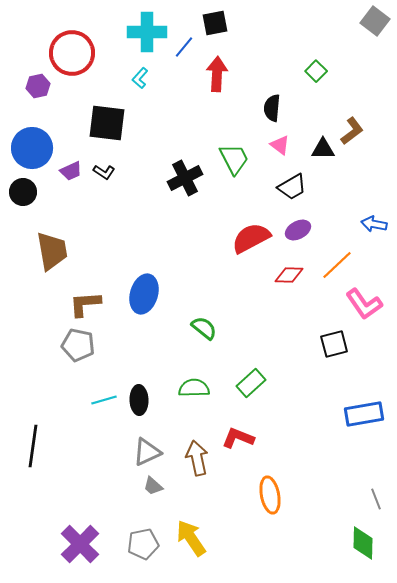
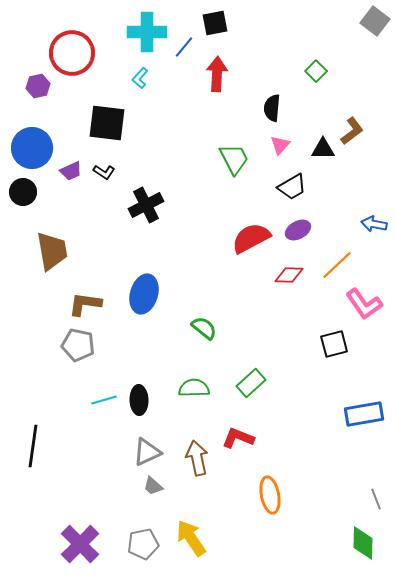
pink triangle at (280, 145): rotated 35 degrees clockwise
black cross at (185, 178): moved 39 px left, 27 px down
brown L-shape at (85, 304): rotated 12 degrees clockwise
